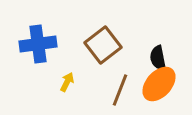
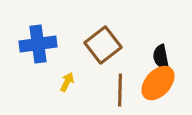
black semicircle: moved 3 px right, 1 px up
orange ellipse: moved 1 px left, 1 px up
brown line: rotated 20 degrees counterclockwise
